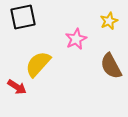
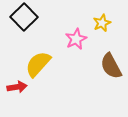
black square: moved 1 px right; rotated 32 degrees counterclockwise
yellow star: moved 7 px left, 2 px down
red arrow: rotated 42 degrees counterclockwise
